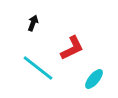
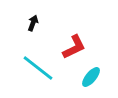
red L-shape: moved 2 px right, 1 px up
cyan ellipse: moved 3 px left, 2 px up
